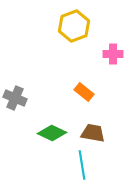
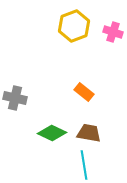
pink cross: moved 22 px up; rotated 18 degrees clockwise
gray cross: rotated 10 degrees counterclockwise
brown trapezoid: moved 4 px left
cyan line: moved 2 px right
